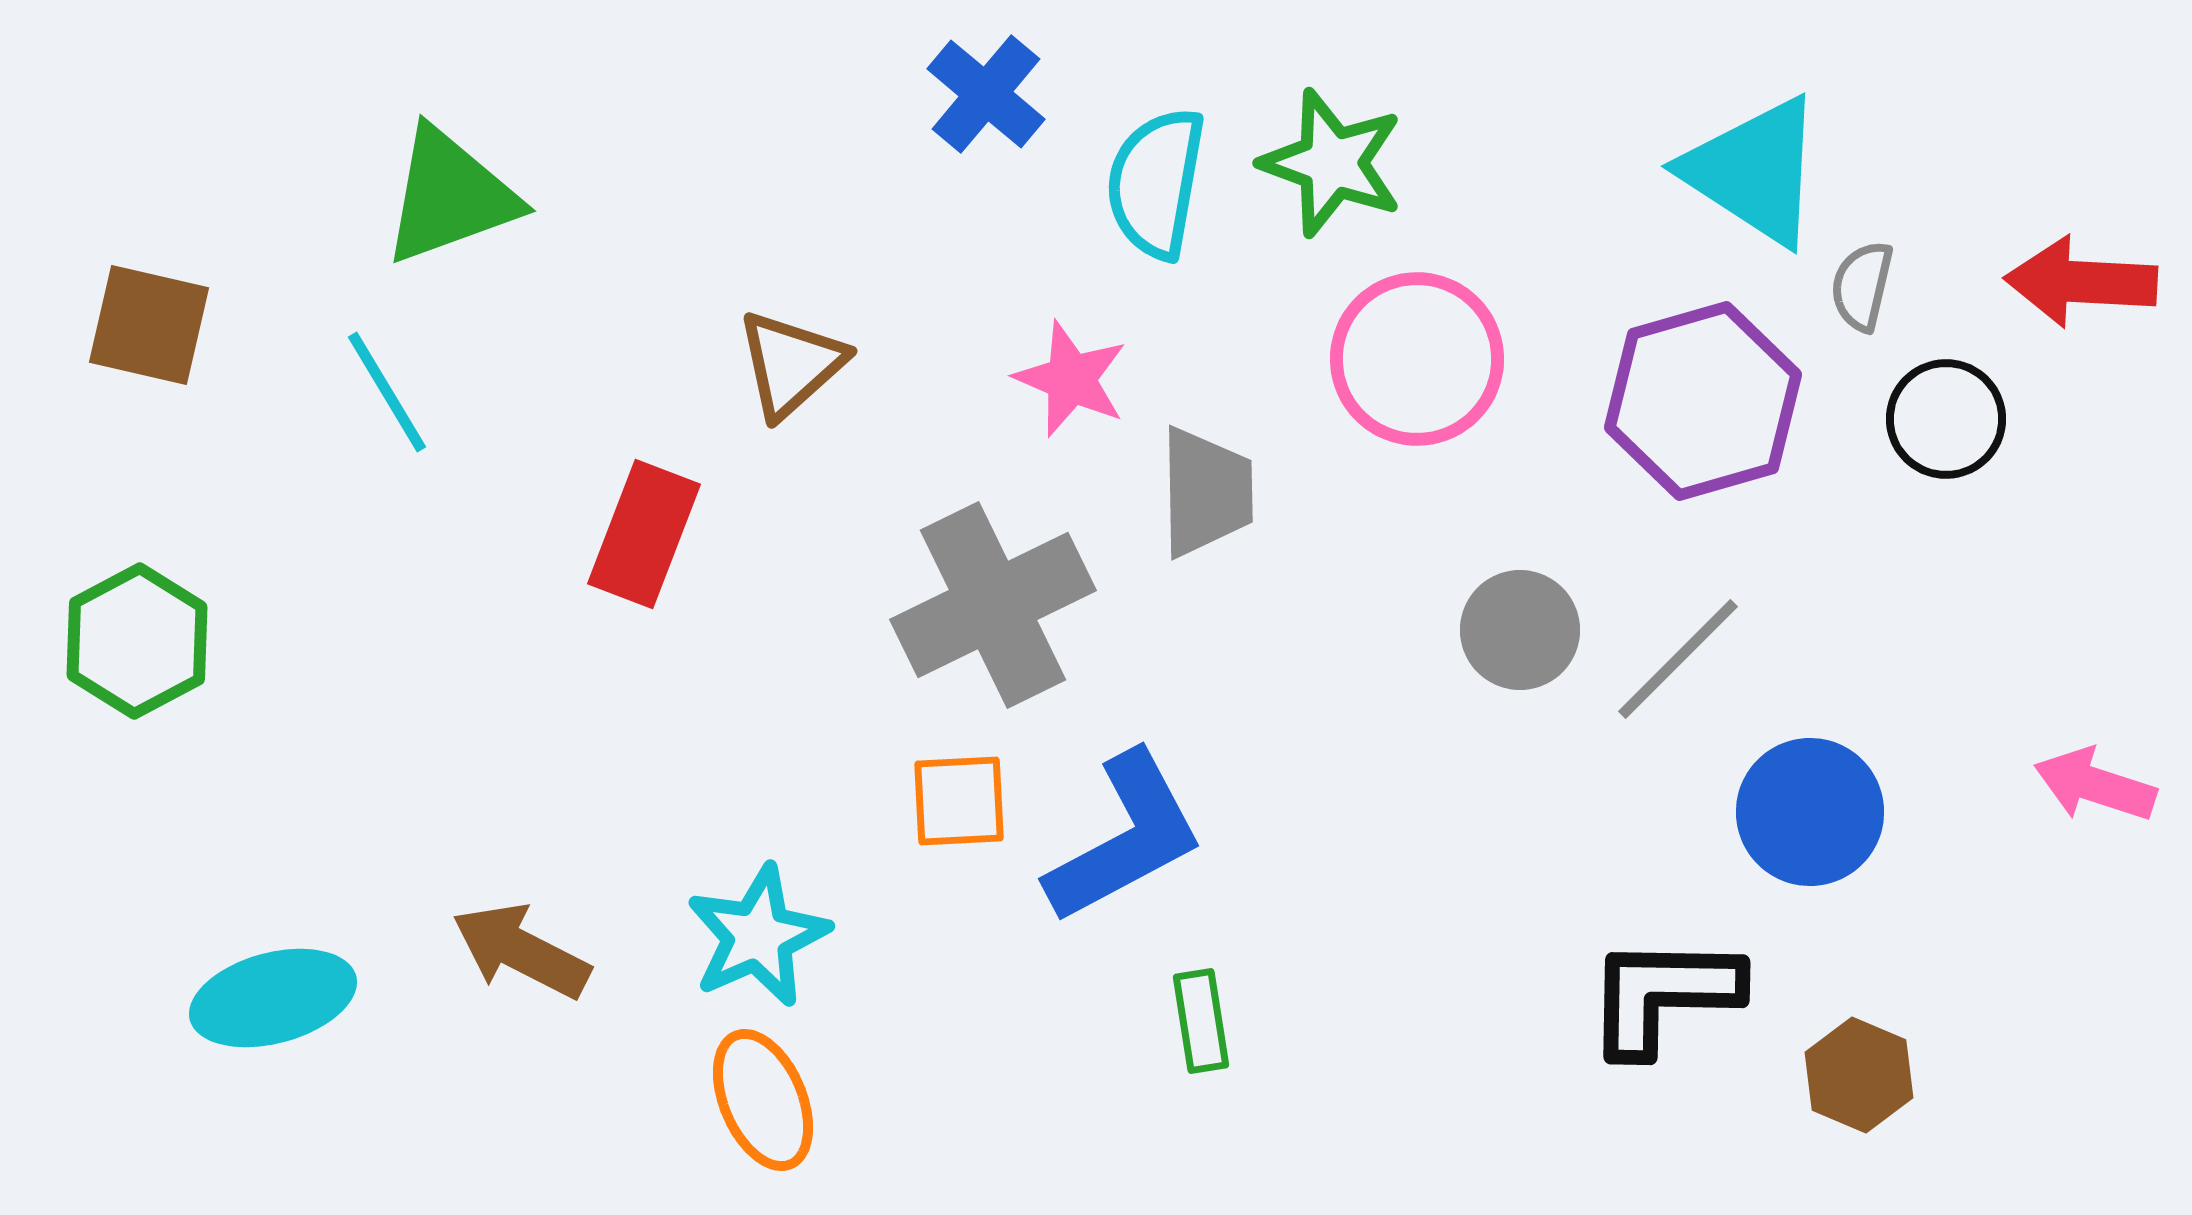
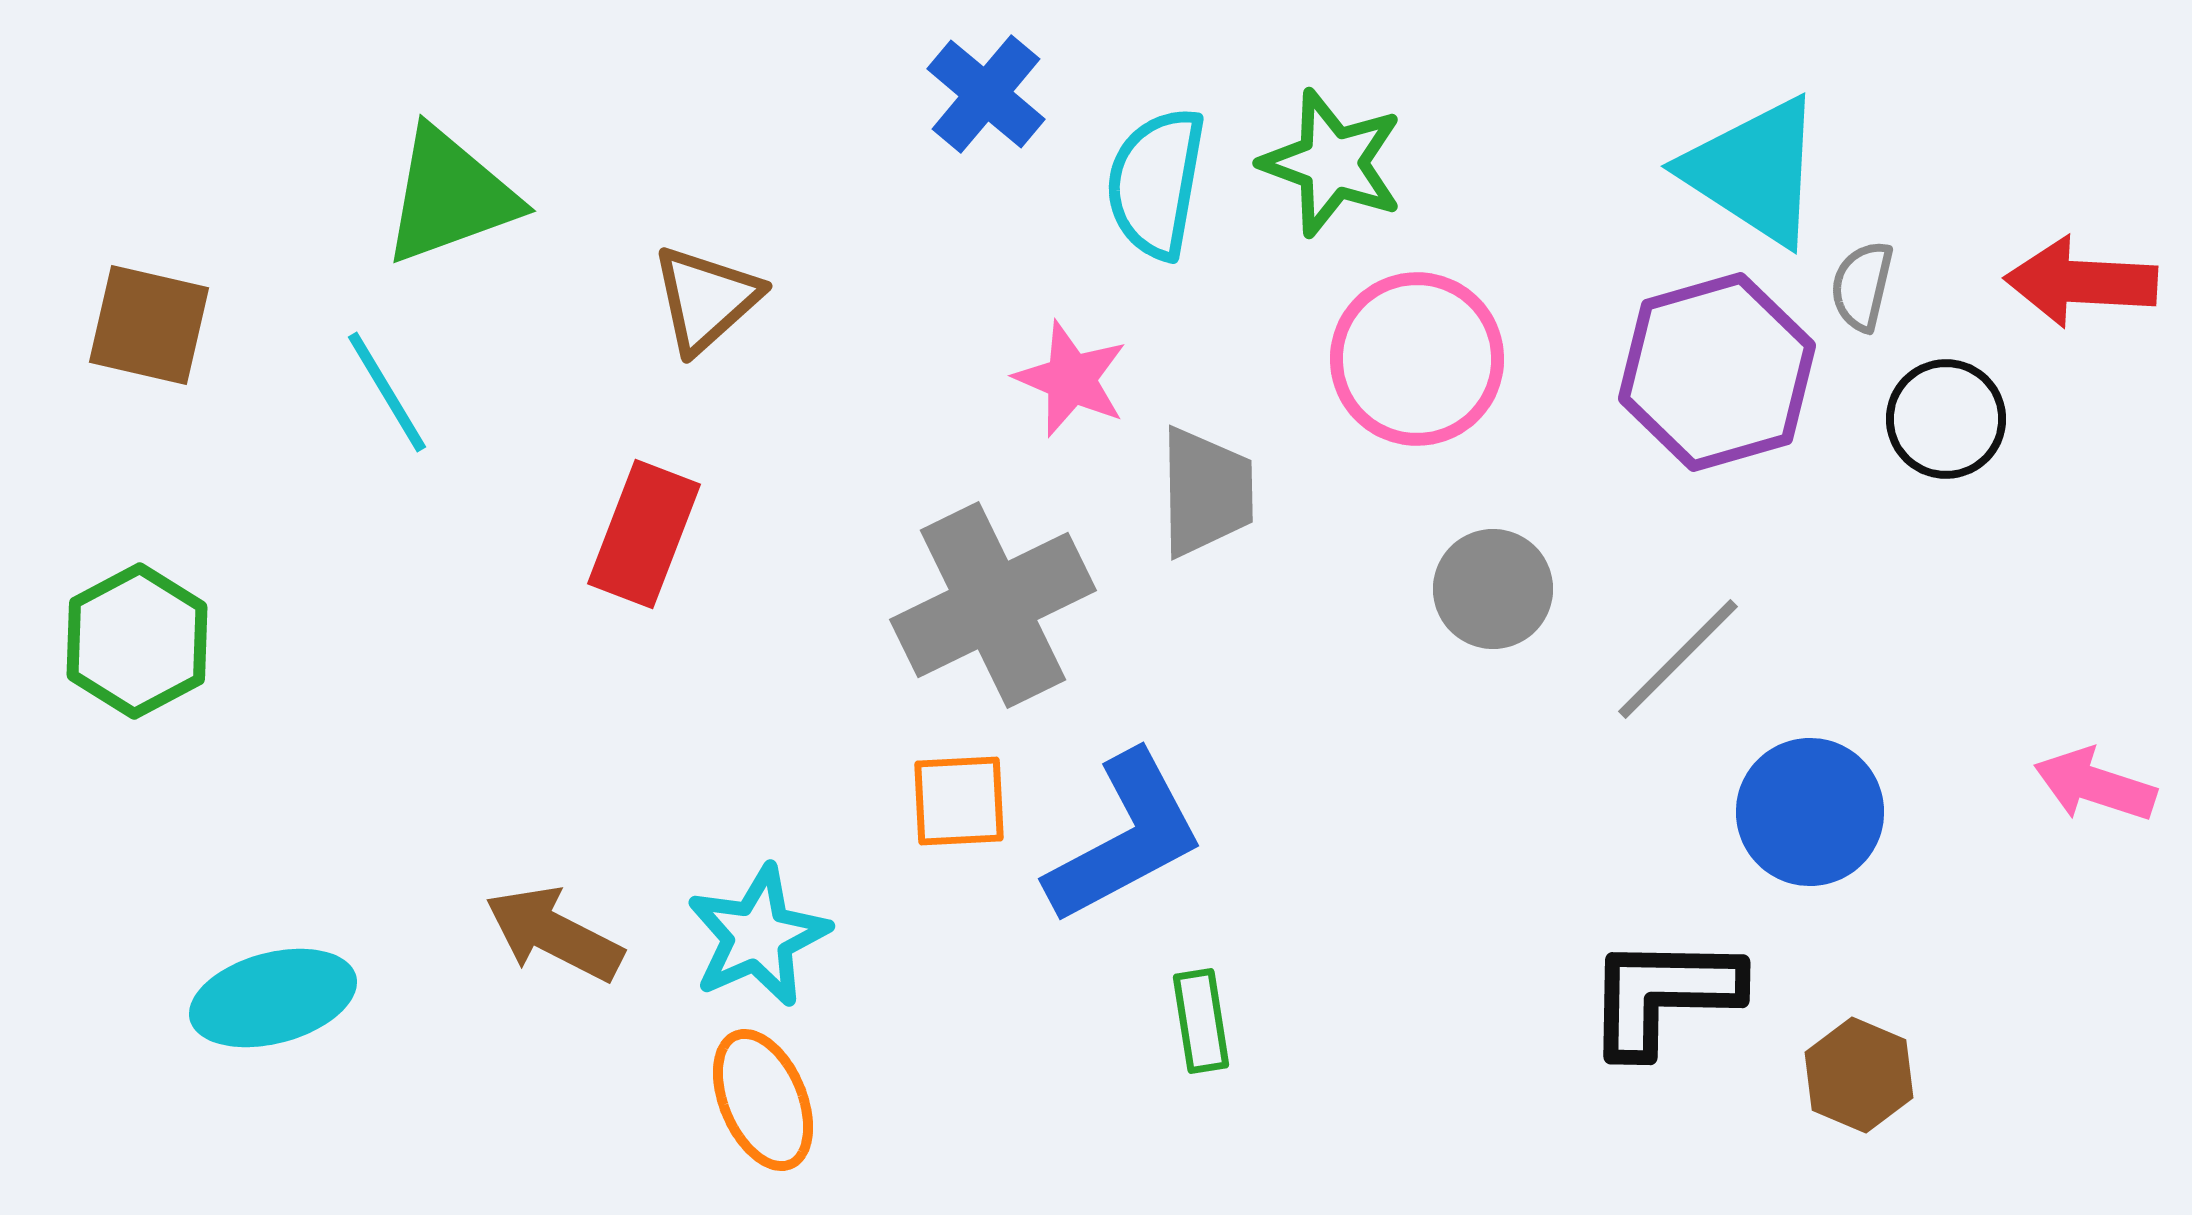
brown triangle: moved 85 px left, 65 px up
purple hexagon: moved 14 px right, 29 px up
gray circle: moved 27 px left, 41 px up
brown arrow: moved 33 px right, 17 px up
